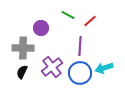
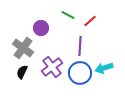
gray cross: rotated 35 degrees clockwise
